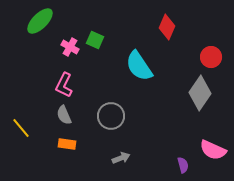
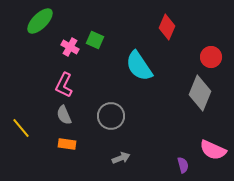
gray diamond: rotated 12 degrees counterclockwise
